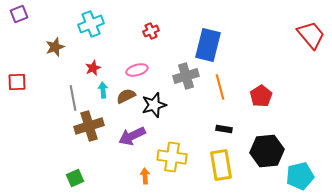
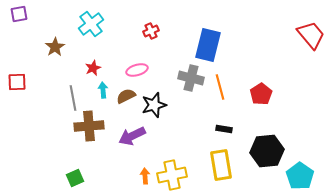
purple square: rotated 12 degrees clockwise
cyan cross: rotated 15 degrees counterclockwise
brown star: rotated 12 degrees counterclockwise
gray cross: moved 5 px right, 2 px down; rotated 30 degrees clockwise
red pentagon: moved 2 px up
brown cross: rotated 12 degrees clockwise
yellow cross: moved 18 px down; rotated 20 degrees counterclockwise
cyan pentagon: rotated 24 degrees counterclockwise
